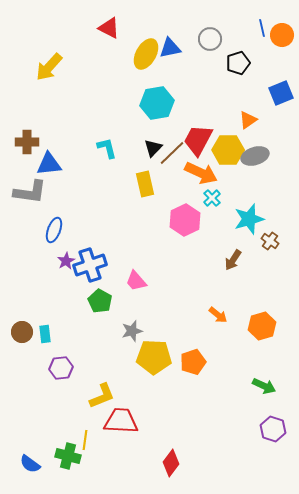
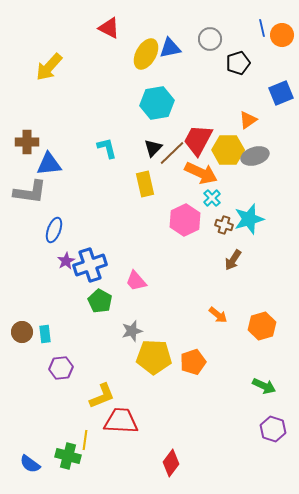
brown cross at (270, 241): moved 46 px left, 16 px up; rotated 18 degrees counterclockwise
